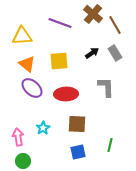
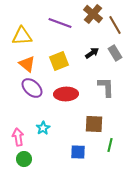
yellow square: rotated 18 degrees counterclockwise
brown square: moved 17 px right
blue square: rotated 14 degrees clockwise
green circle: moved 1 px right, 2 px up
